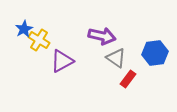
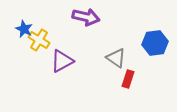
blue star: rotated 18 degrees counterclockwise
purple arrow: moved 16 px left, 19 px up
blue hexagon: moved 10 px up
red rectangle: rotated 18 degrees counterclockwise
